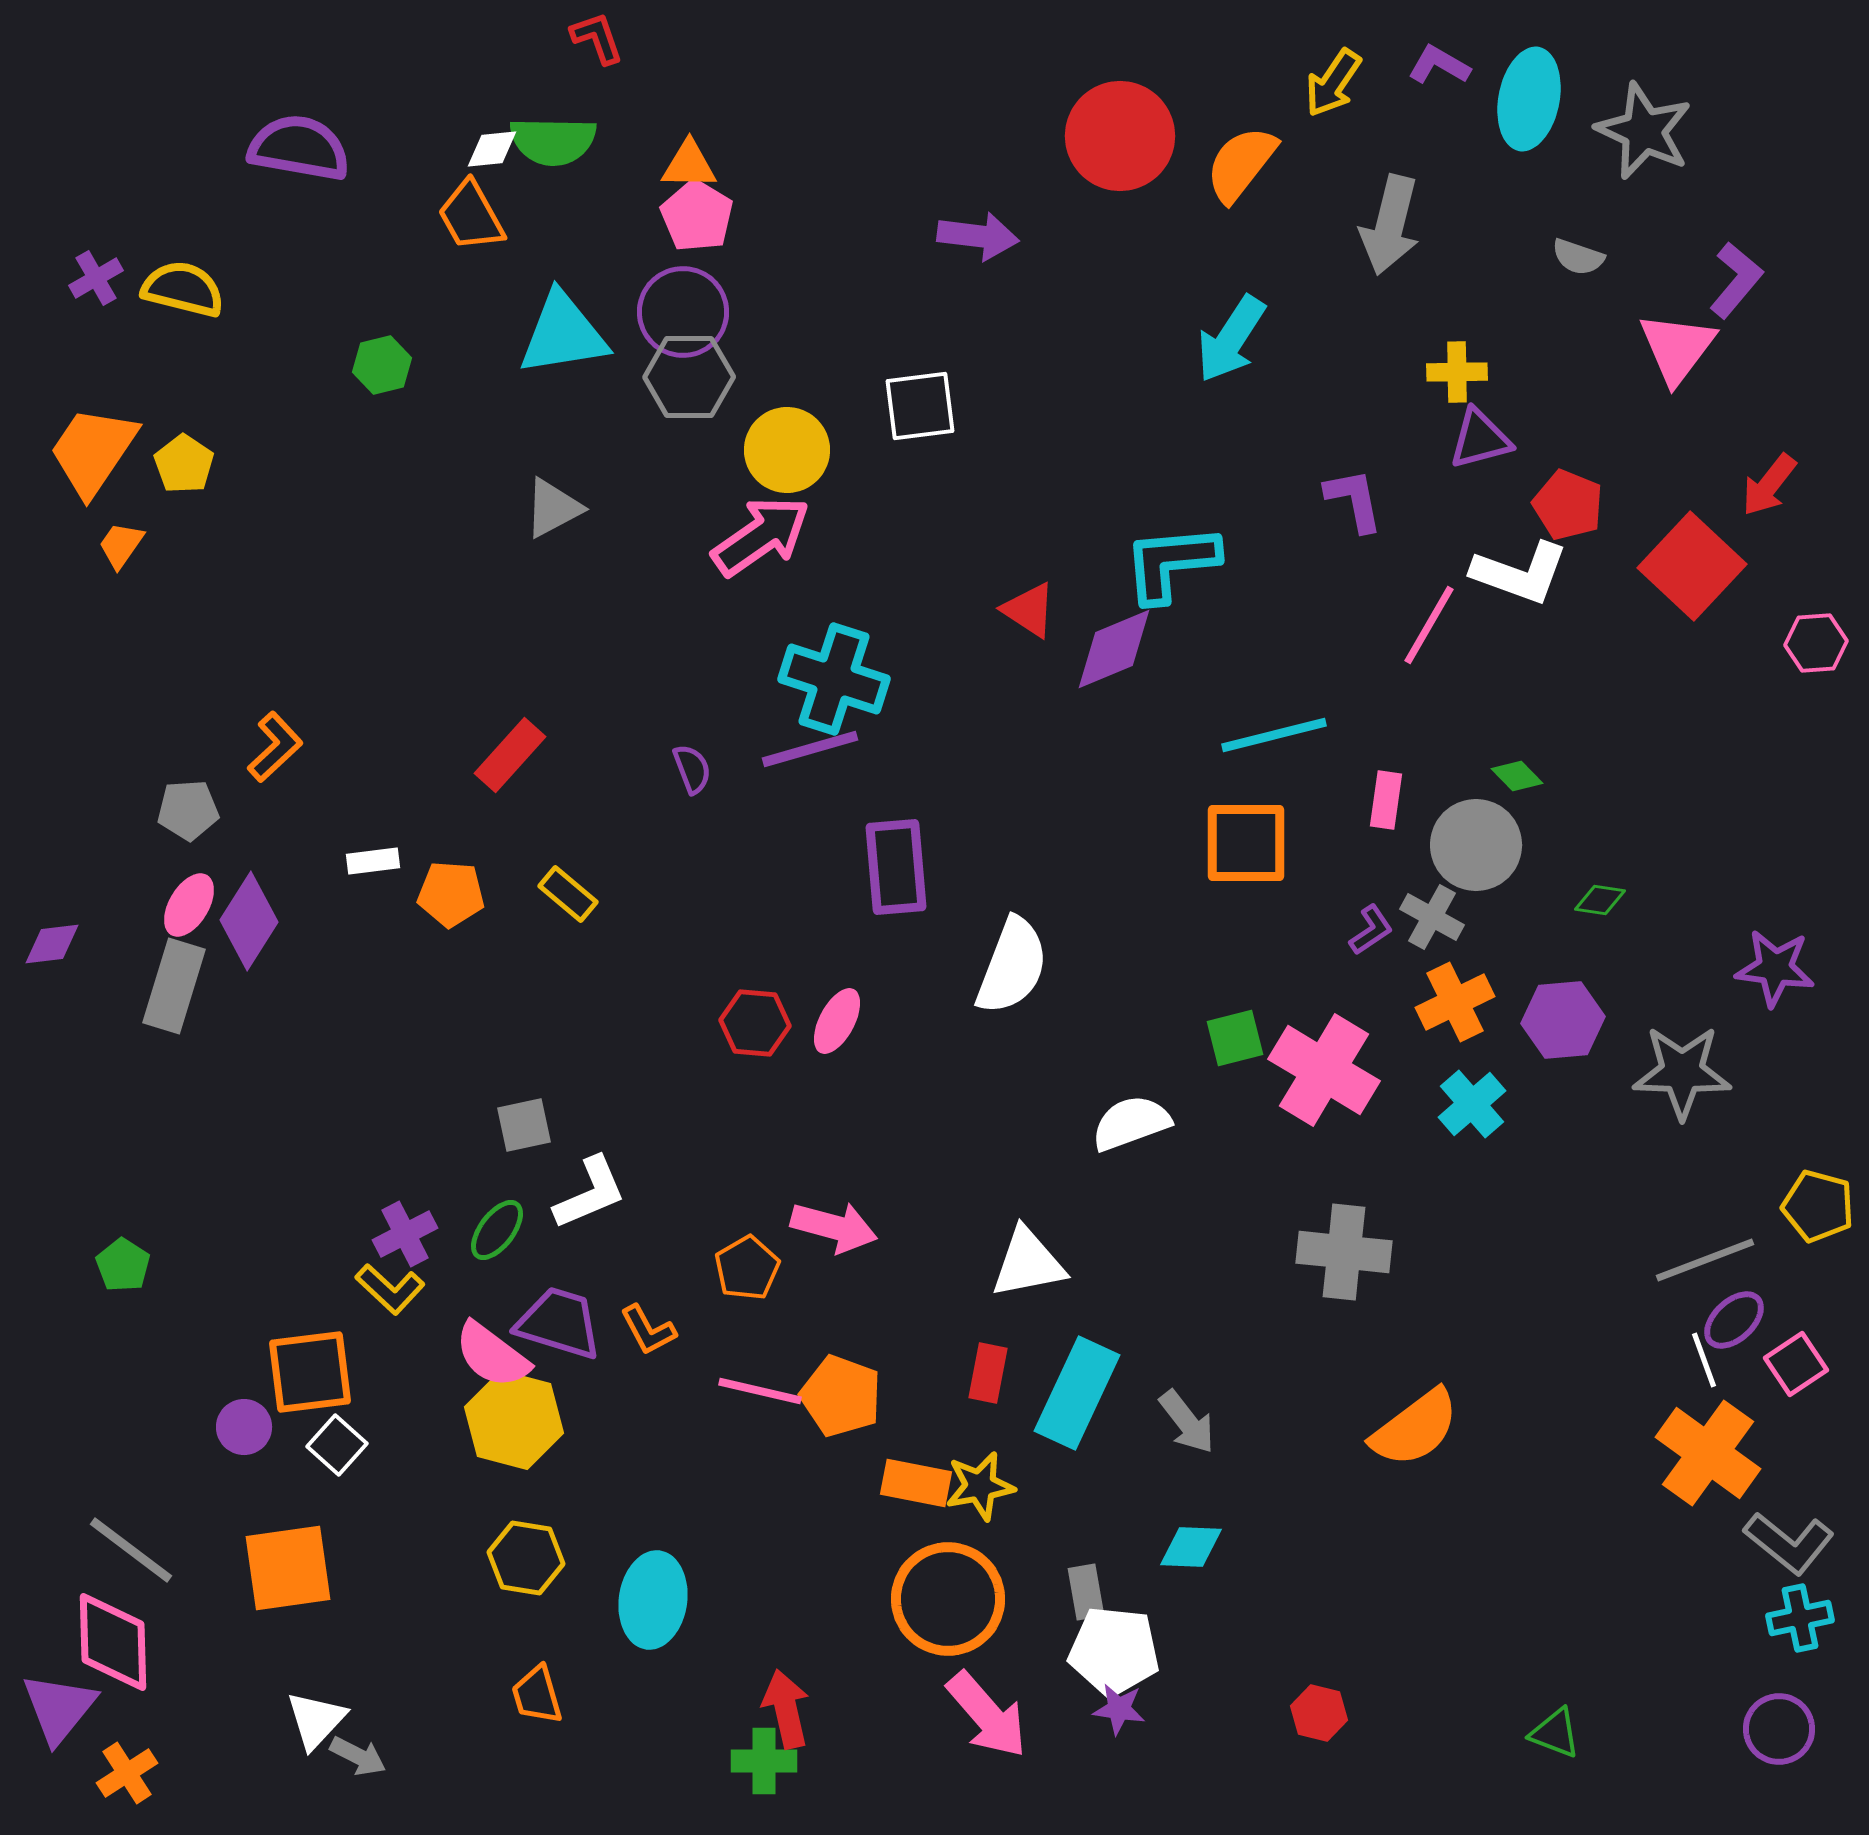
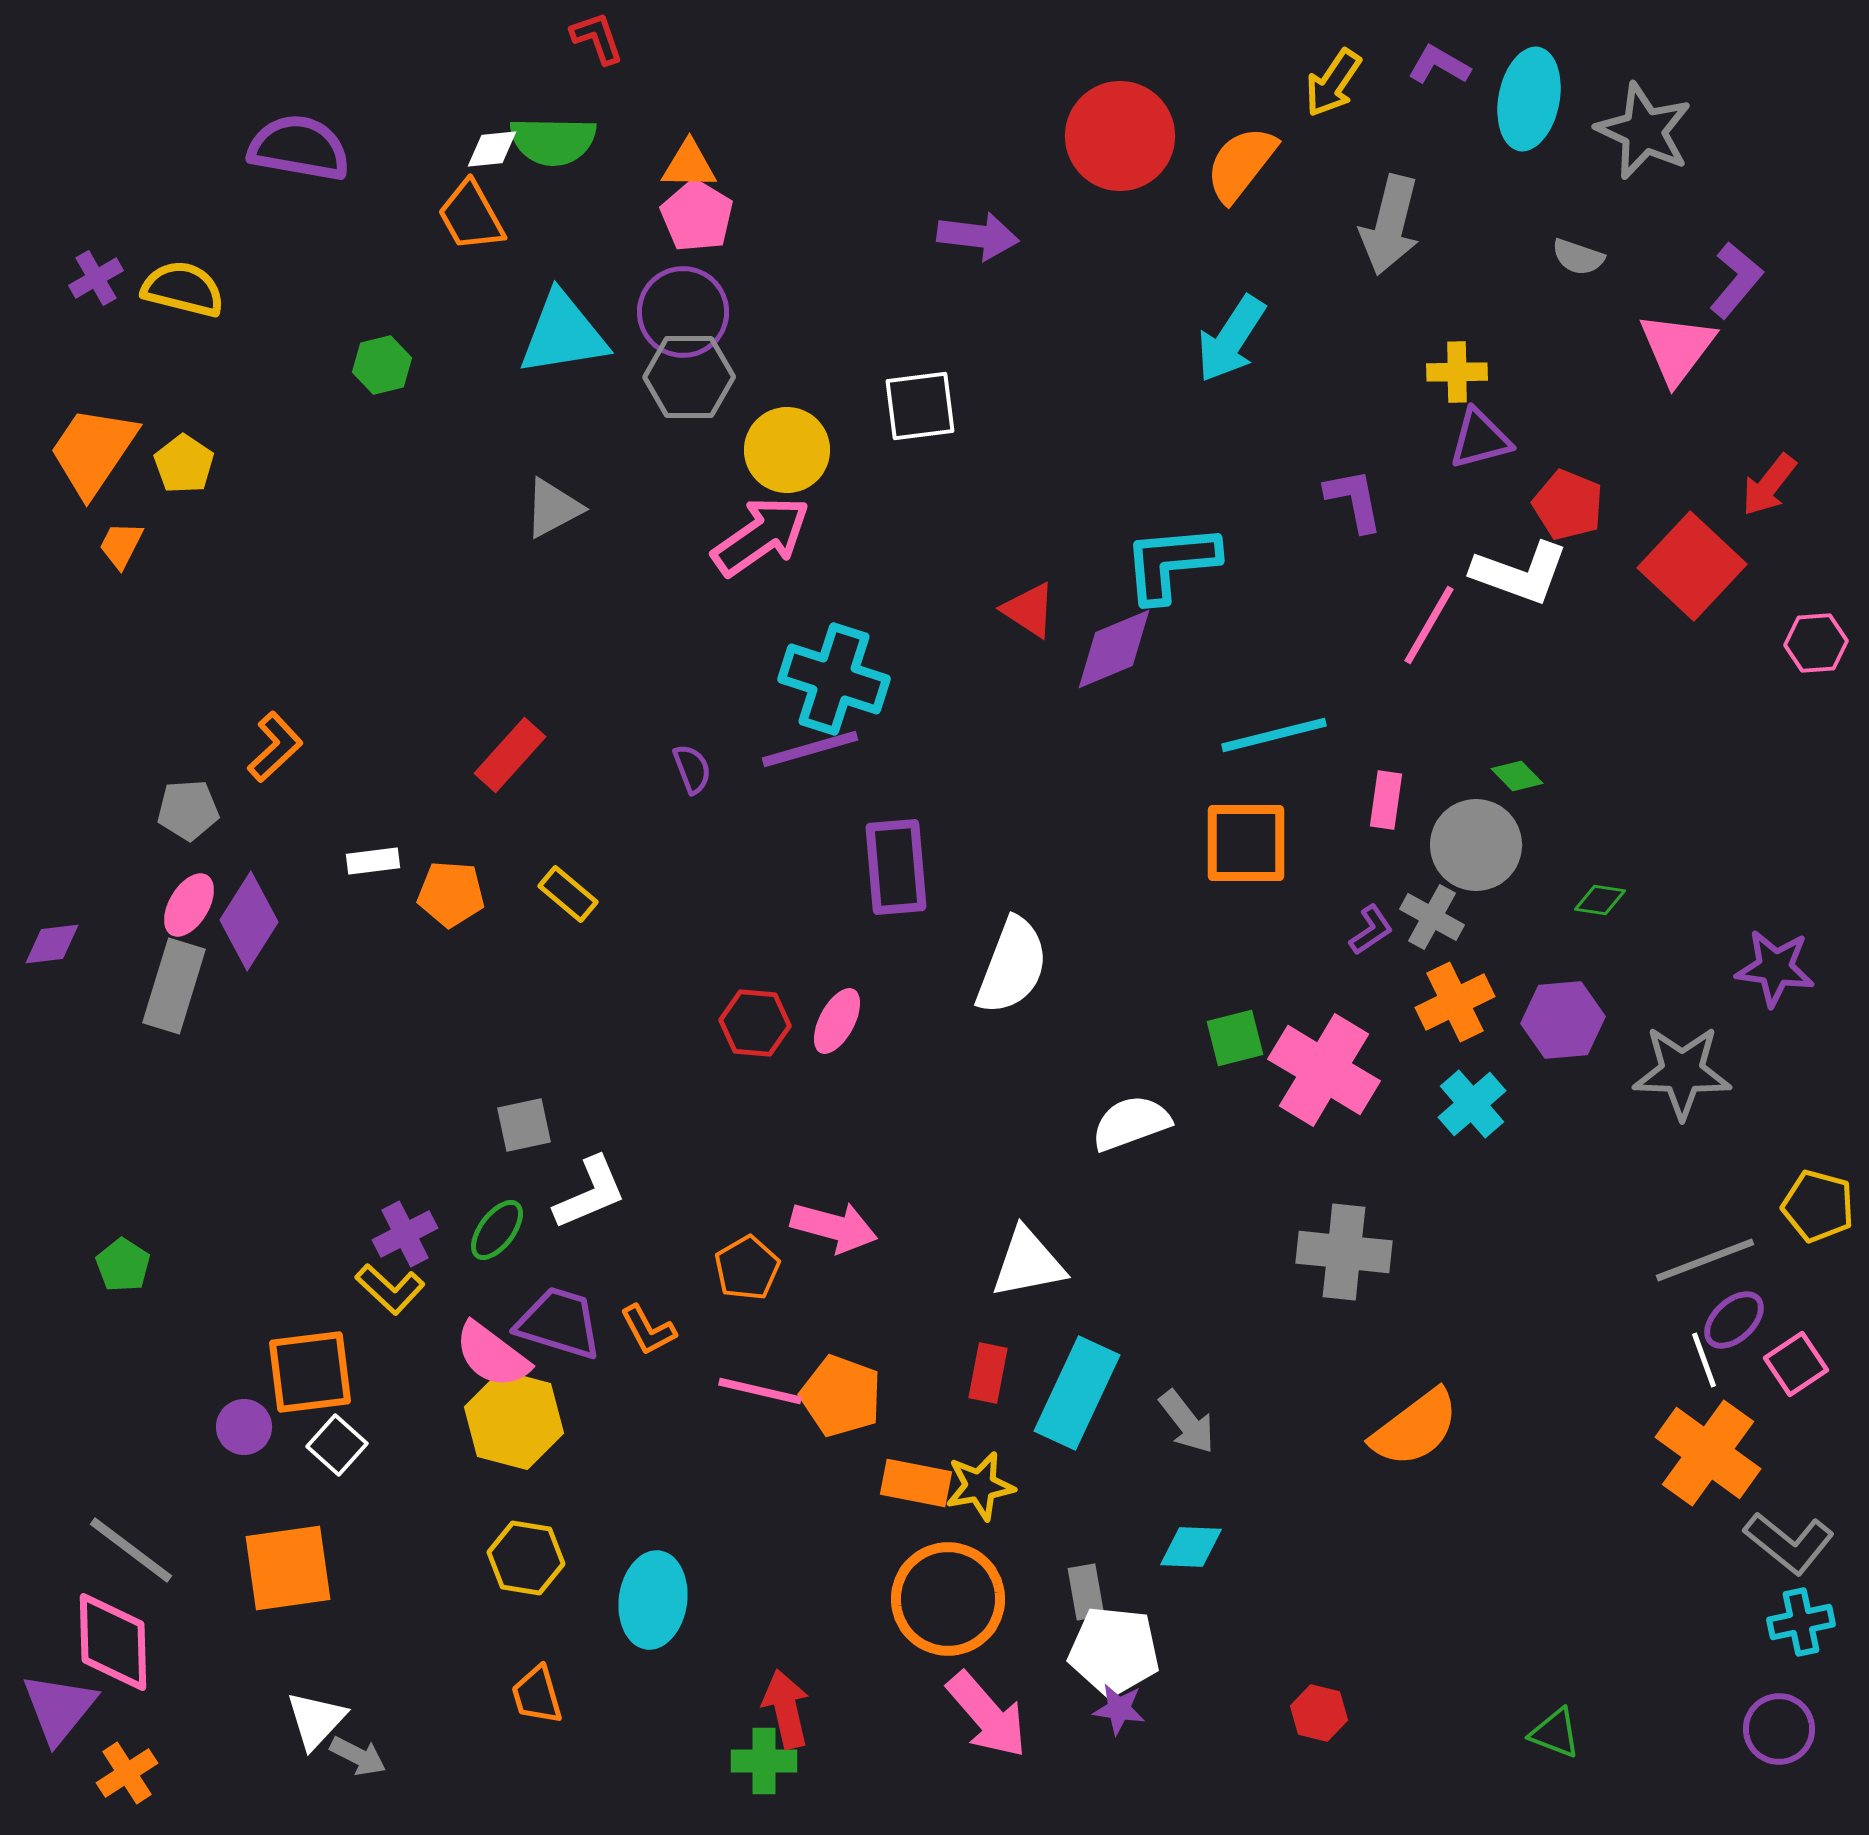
orange trapezoid at (121, 545): rotated 8 degrees counterclockwise
cyan cross at (1800, 1618): moved 1 px right, 4 px down
